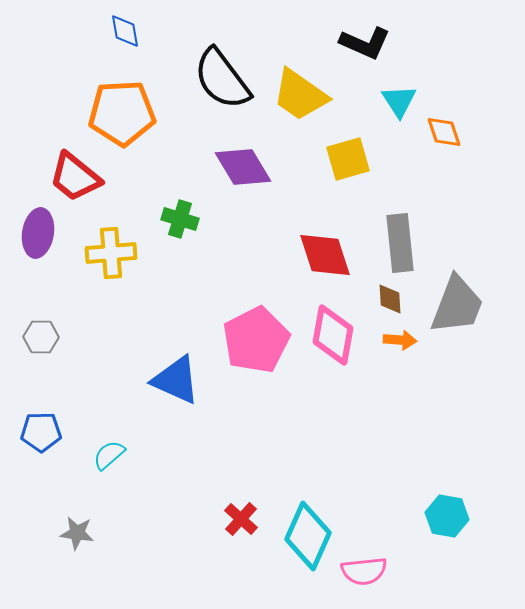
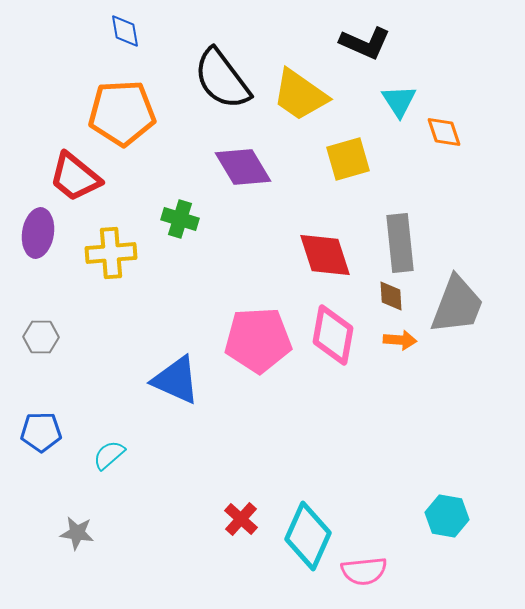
brown diamond: moved 1 px right, 3 px up
pink pentagon: moved 2 px right; rotated 24 degrees clockwise
